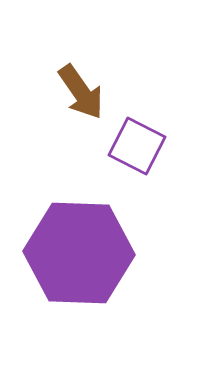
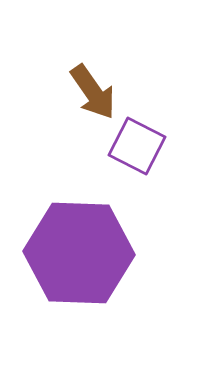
brown arrow: moved 12 px right
